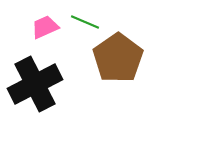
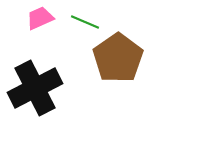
pink trapezoid: moved 5 px left, 9 px up
black cross: moved 4 px down
